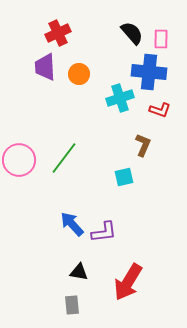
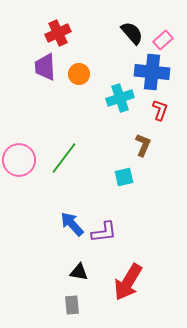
pink rectangle: moved 2 px right, 1 px down; rotated 48 degrees clockwise
blue cross: moved 3 px right
red L-shape: rotated 90 degrees counterclockwise
